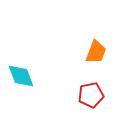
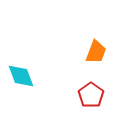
red pentagon: rotated 25 degrees counterclockwise
